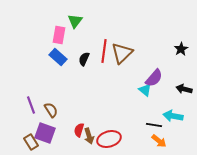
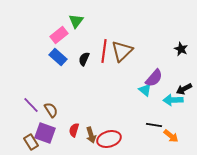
green triangle: moved 1 px right
pink rectangle: rotated 42 degrees clockwise
black star: rotated 16 degrees counterclockwise
brown triangle: moved 2 px up
black arrow: rotated 42 degrees counterclockwise
purple line: rotated 24 degrees counterclockwise
cyan arrow: moved 16 px up; rotated 12 degrees counterclockwise
red semicircle: moved 5 px left
brown arrow: moved 2 px right, 1 px up
orange arrow: moved 12 px right, 5 px up
